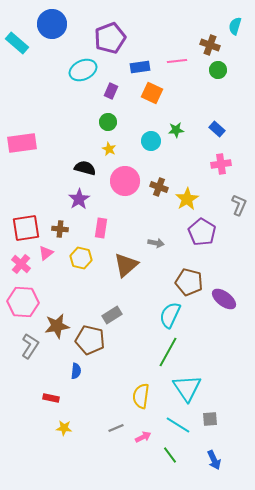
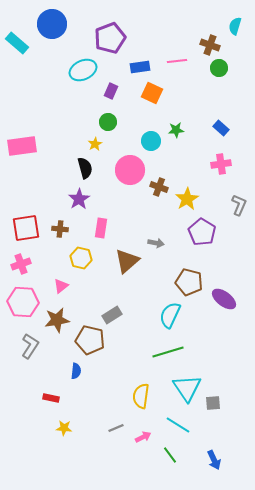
green circle at (218, 70): moved 1 px right, 2 px up
blue rectangle at (217, 129): moved 4 px right, 1 px up
pink rectangle at (22, 143): moved 3 px down
yellow star at (109, 149): moved 14 px left, 5 px up; rotated 16 degrees clockwise
black semicircle at (85, 168): rotated 60 degrees clockwise
pink circle at (125, 181): moved 5 px right, 11 px up
pink triangle at (46, 253): moved 15 px right, 33 px down
pink cross at (21, 264): rotated 30 degrees clockwise
brown triangle at (126, 265): moved 1 px right, 4 px up
brown star at (57, 326): moved 6 px up
green line at (168, 352): rotated 44 degrees clockwise
gray square at (210, 419): moved 3 px right, 16 px up
